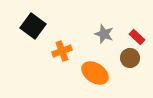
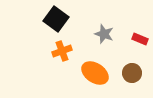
black square: moved 23 px right, 7 px up
red rectangle: moved 3 px right, 2 px down; rotated 21 degrees counterclockwise
brown circle: moved 2 px right, 15 px down
